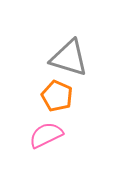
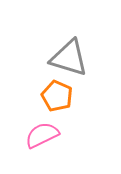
pink semicircle: moved 4 px left
